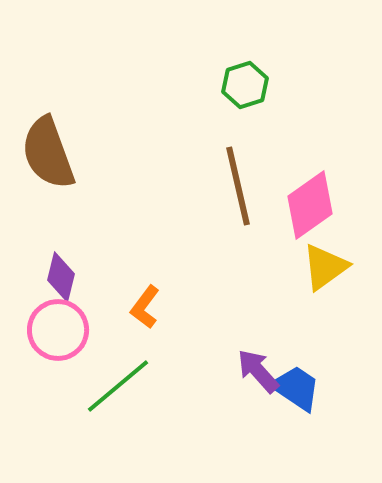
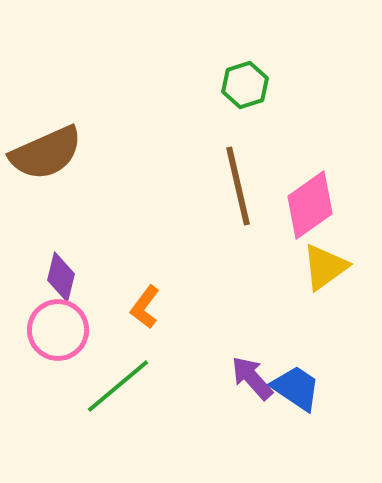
brown semicircle: moved 2 px left; rotated 94 degrees counterclockwise
purple arrow: moved 6 px left, 7 px down
